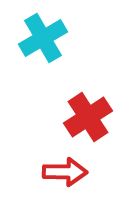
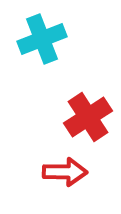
cyan cross: moved 1 px left, 1 px down; rotated 9 degrees clockwise
